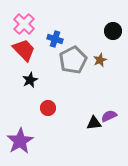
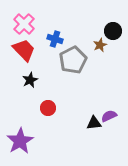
brown star: moved 15 px up
